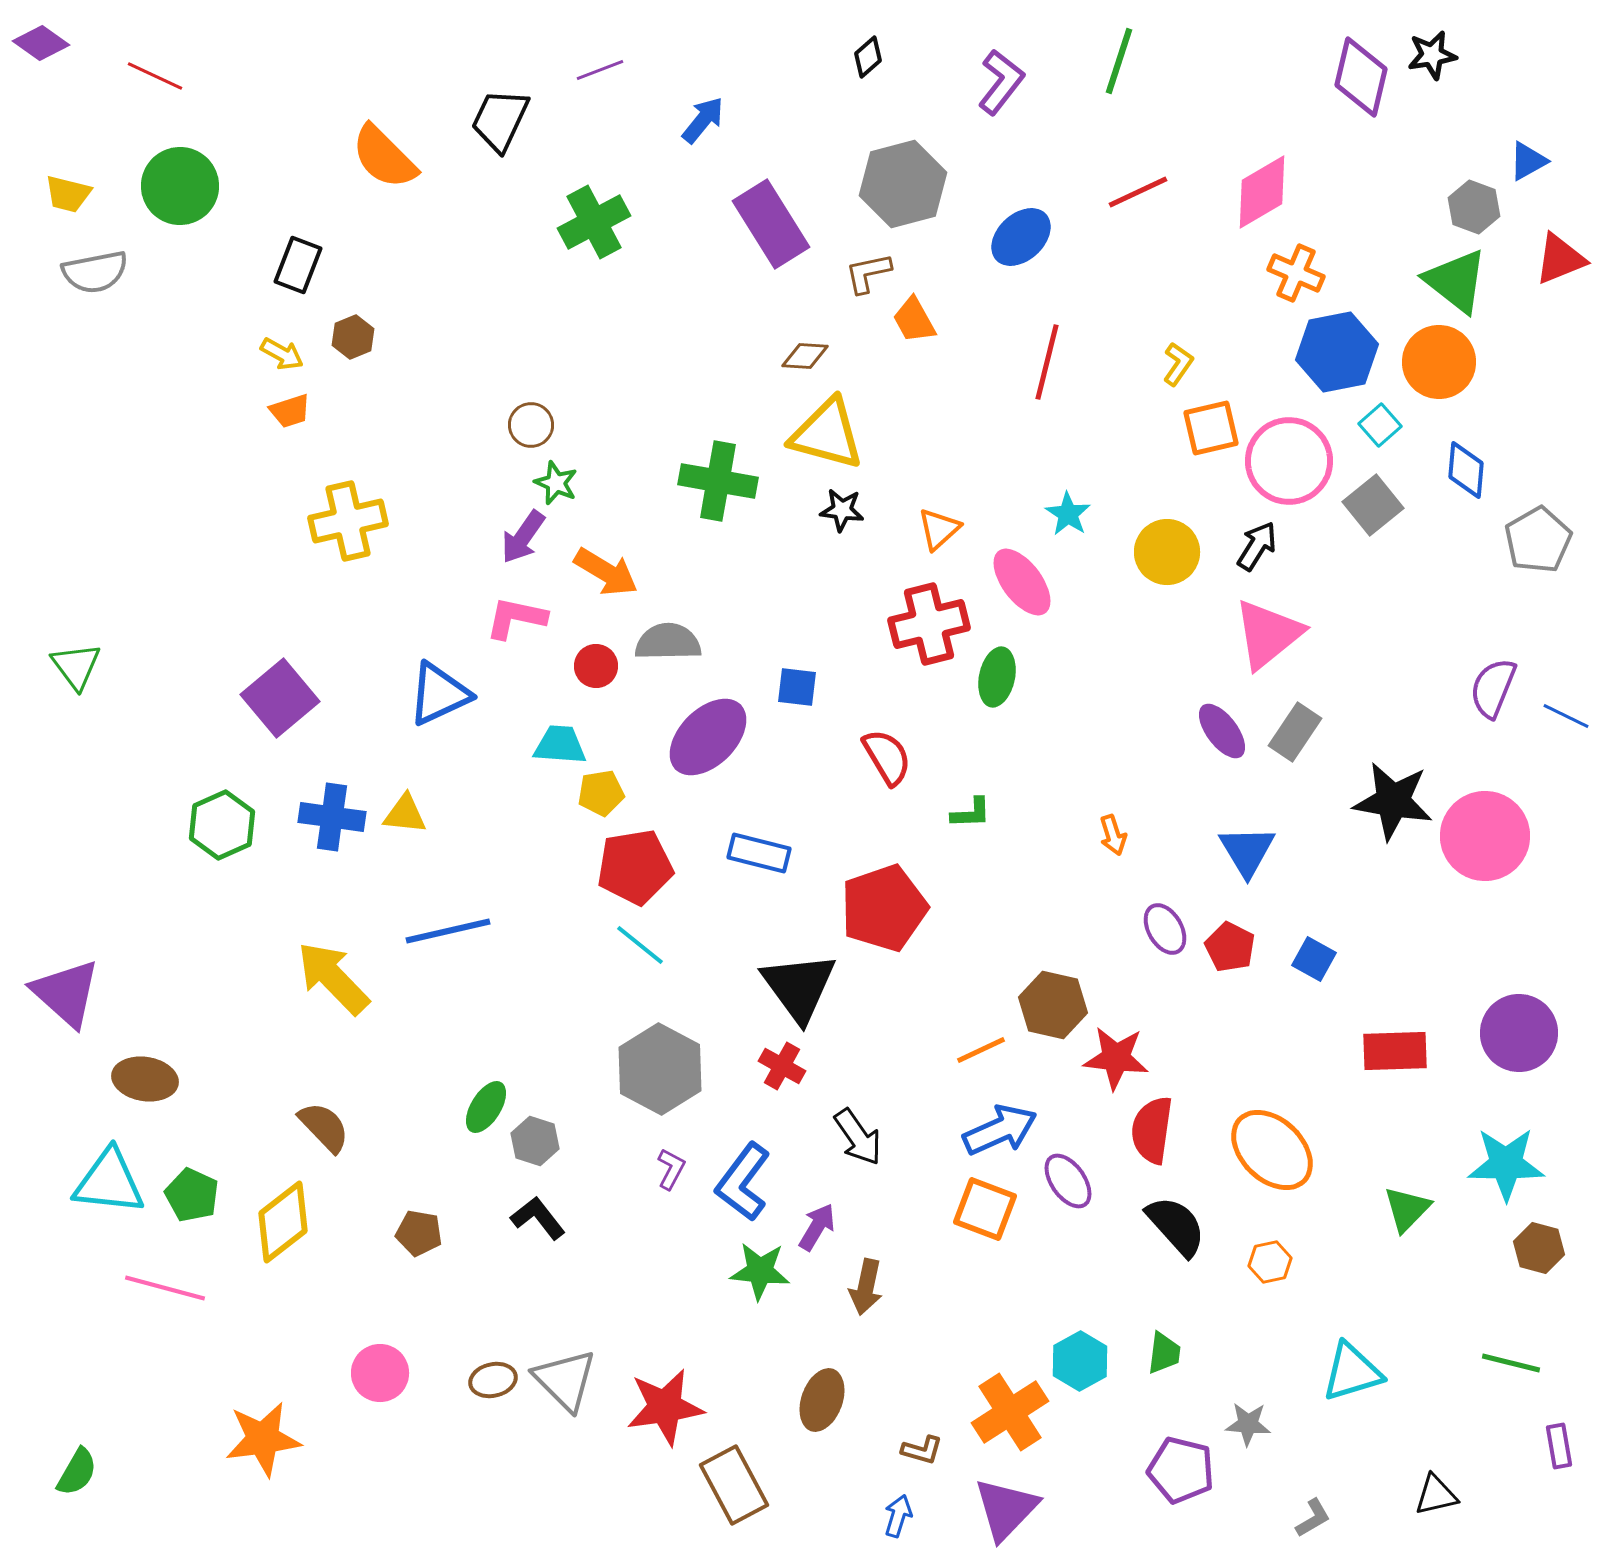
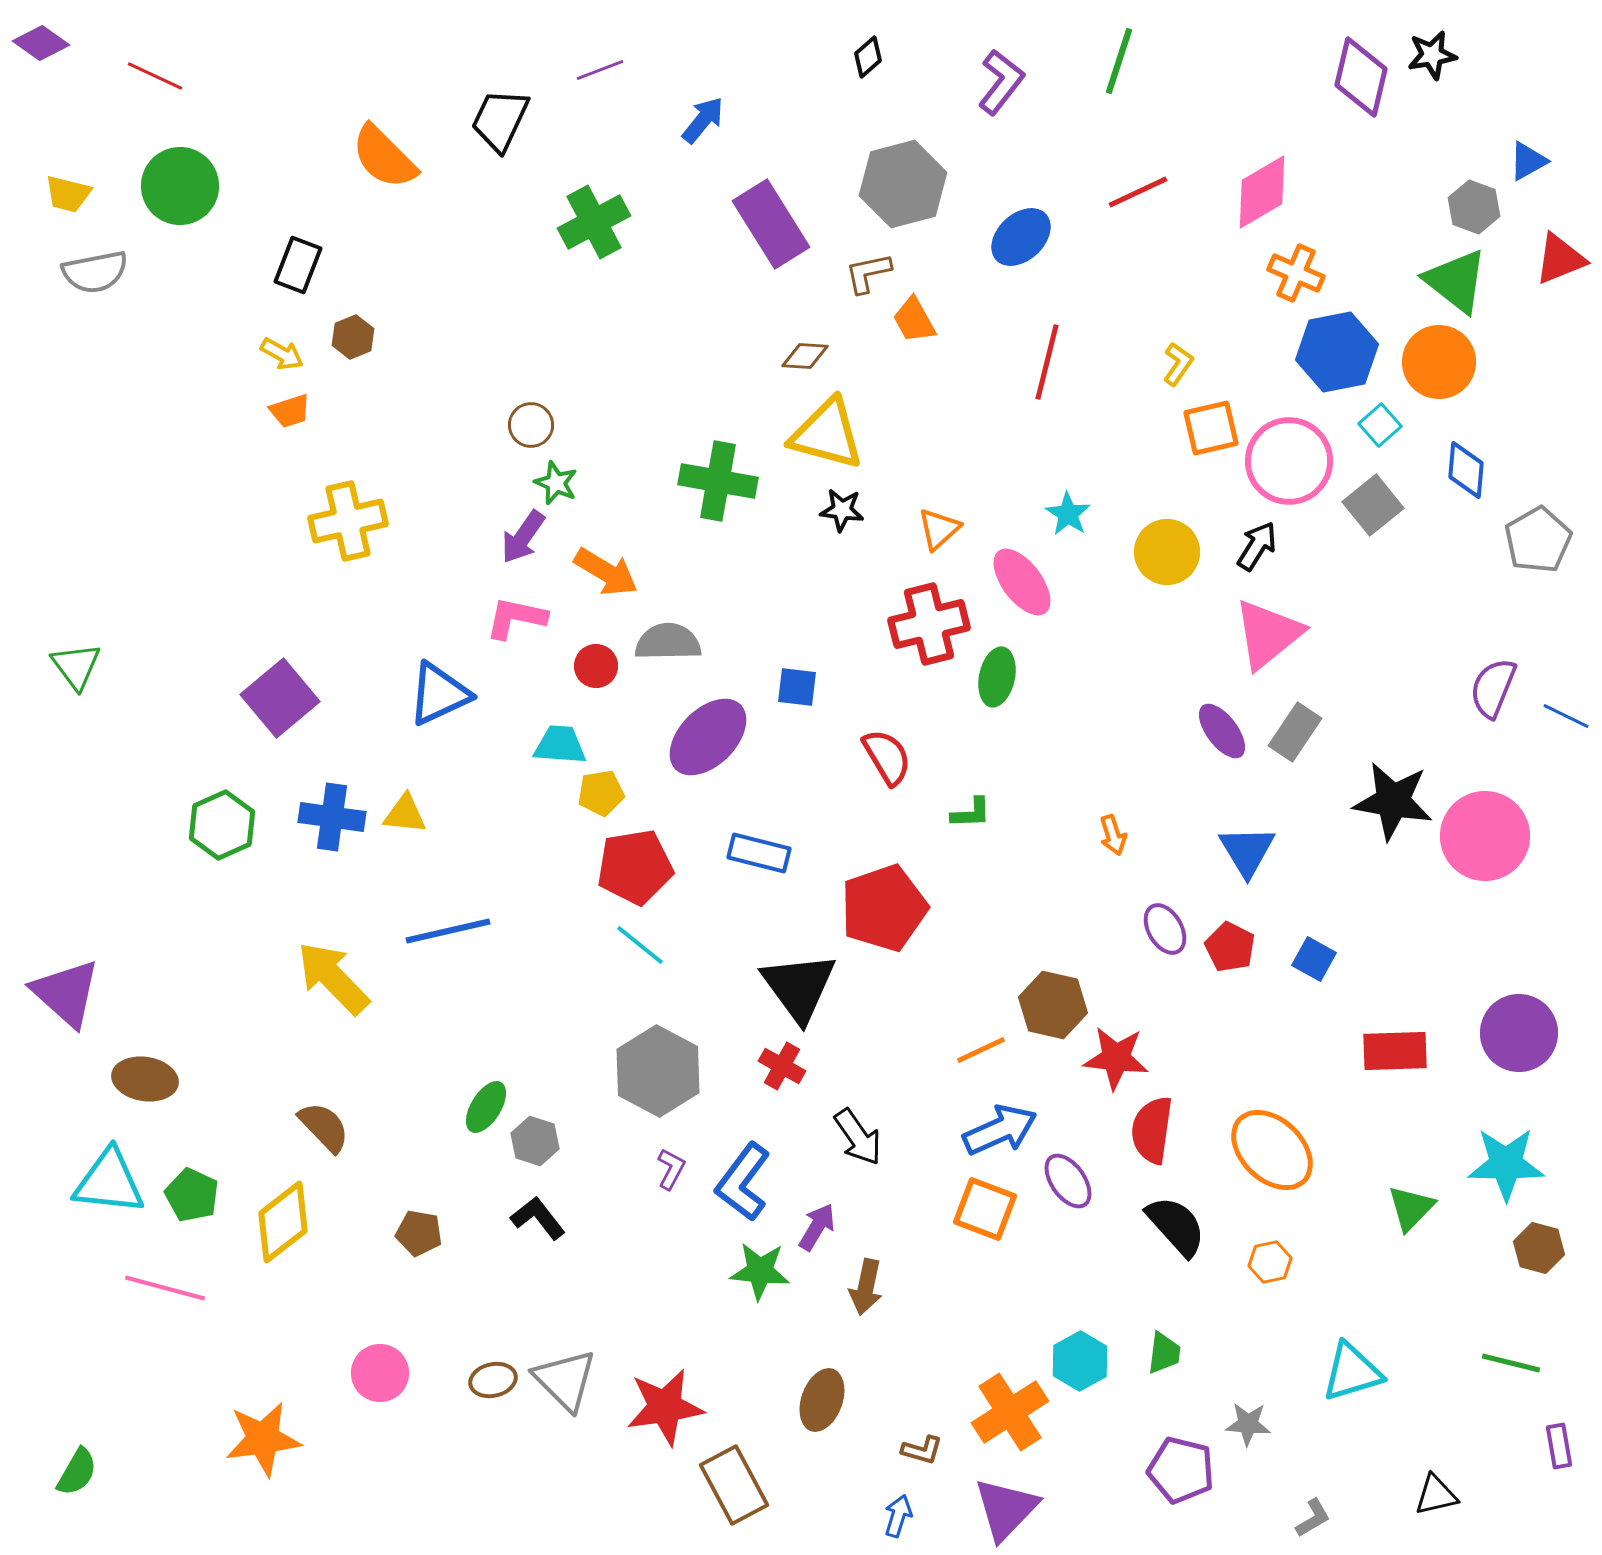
gray hexagon at (660, 1069): moved 2 px left, 2 px down
green triangle at (1407, 1209): moved 4 px right, 1 px up
